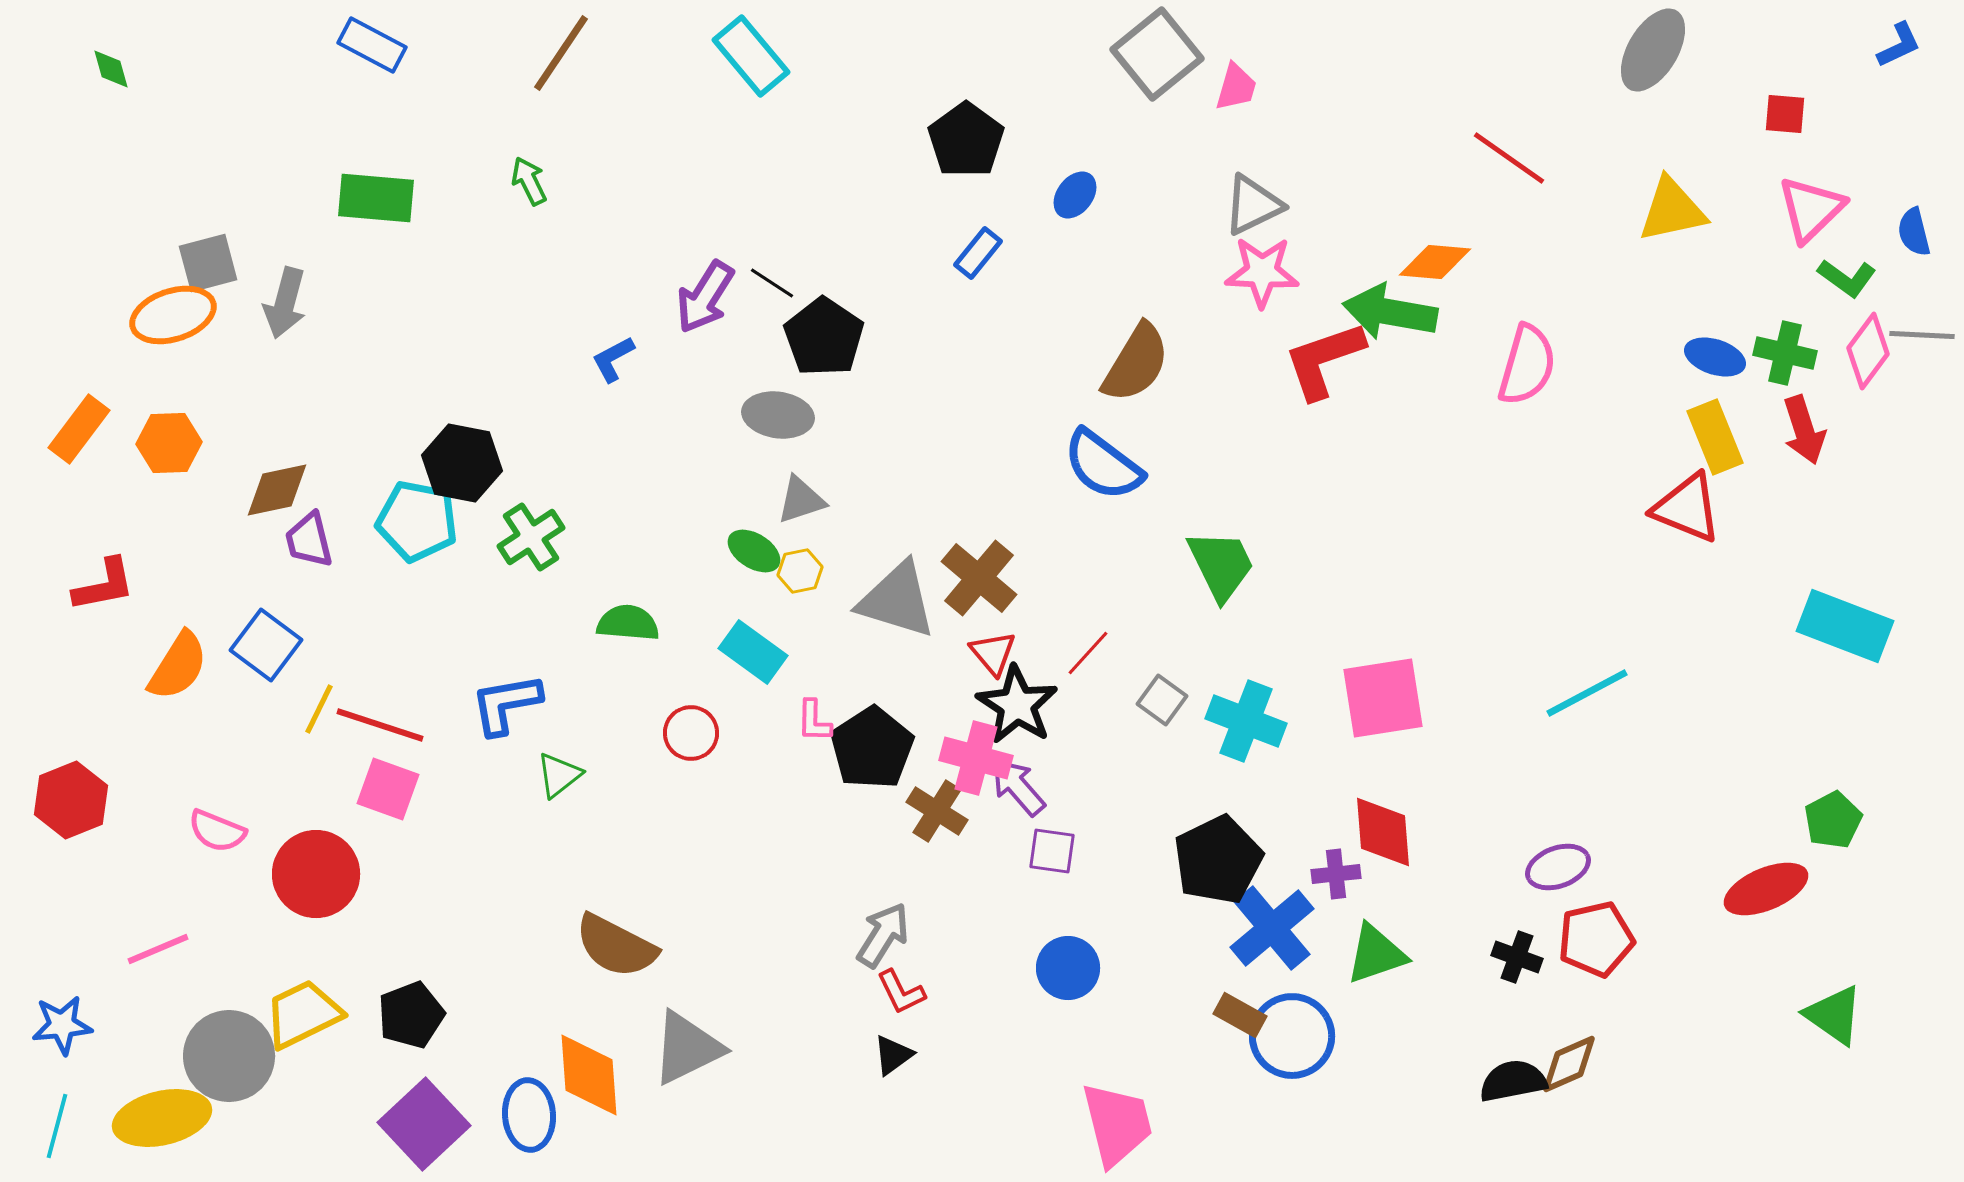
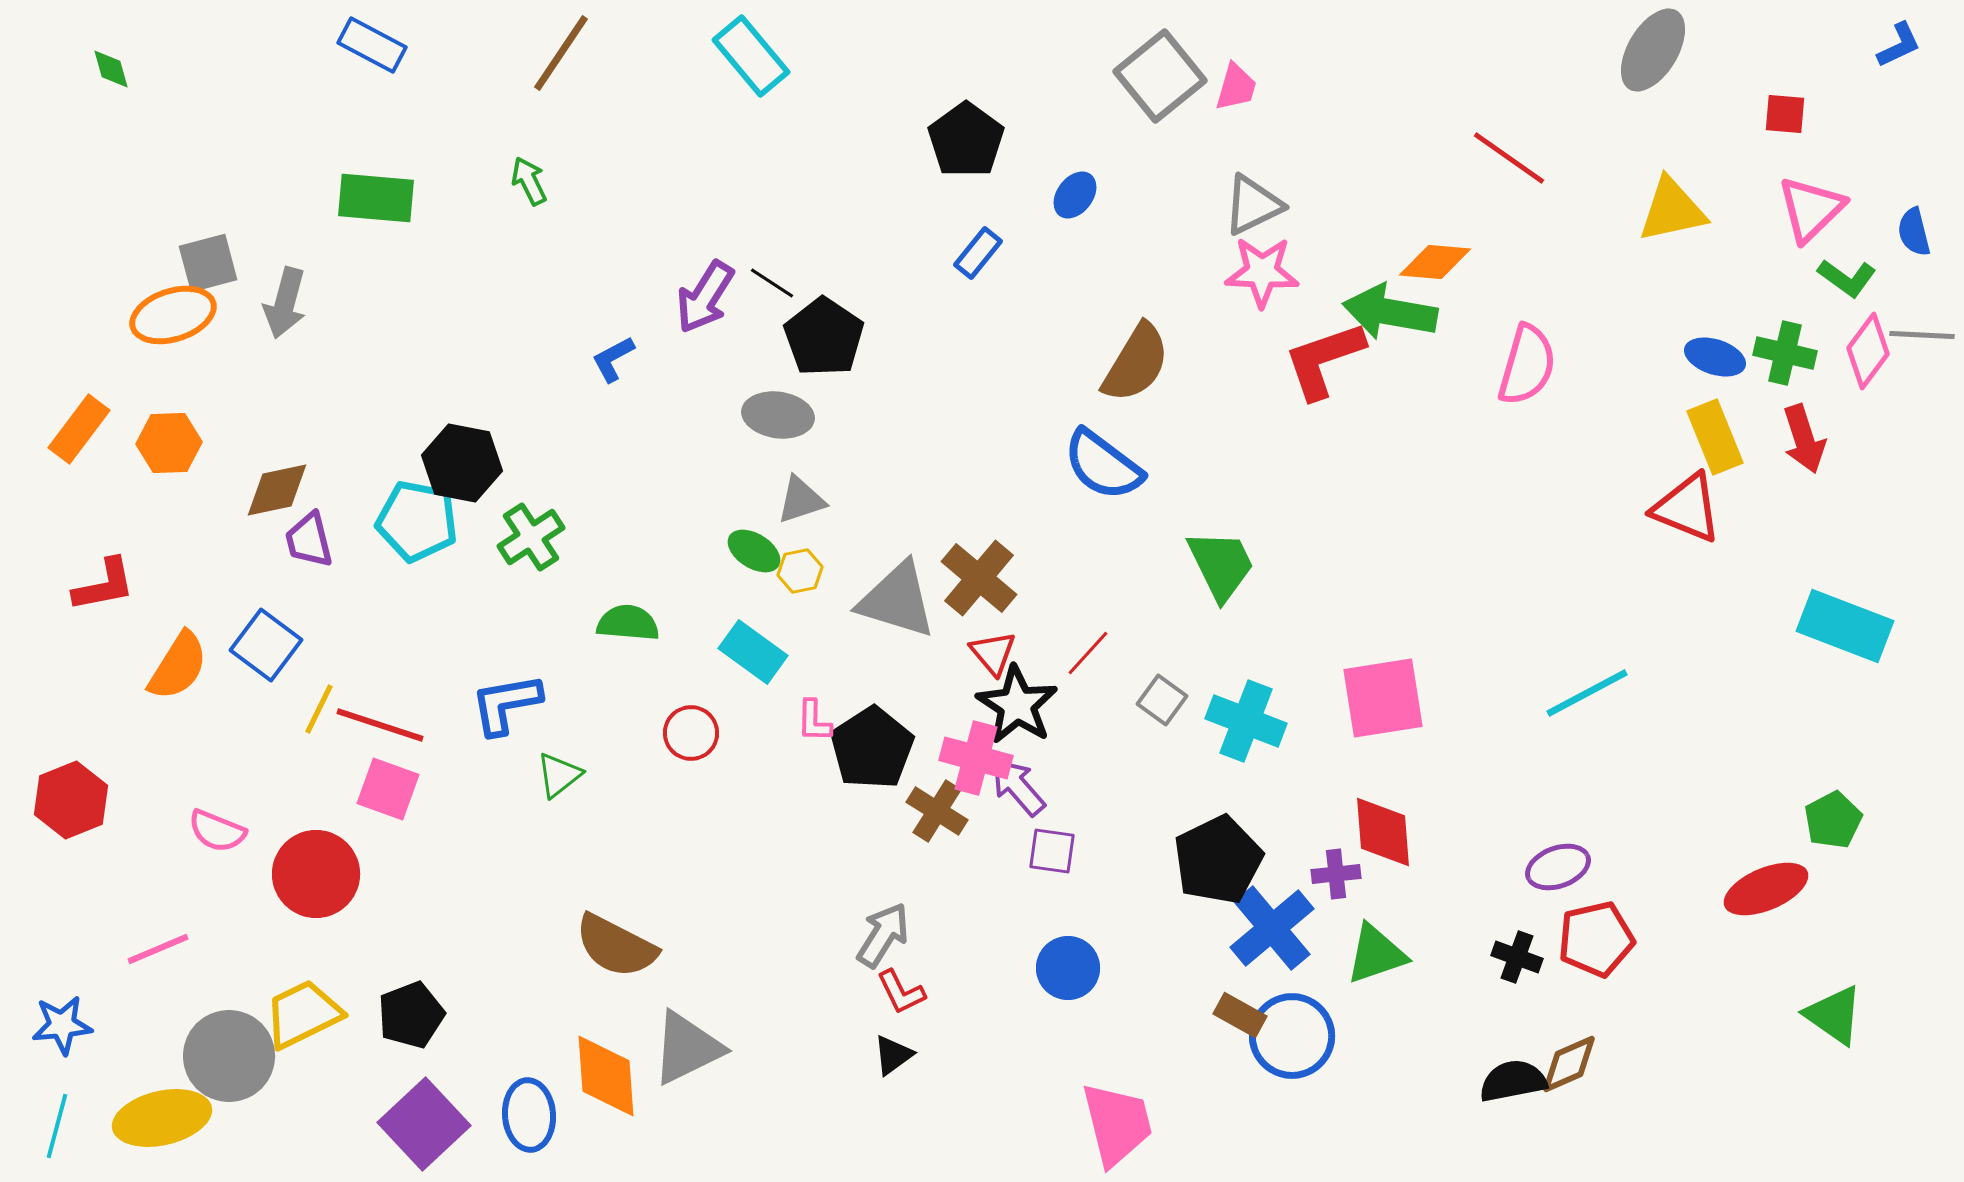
gray square at (1157, 54): moved 3 px right, 22 px down
red arrow at (1804, 430): moved 9 px down
orange diamond at (589, 1075): moved 17 px right, 1 px down
